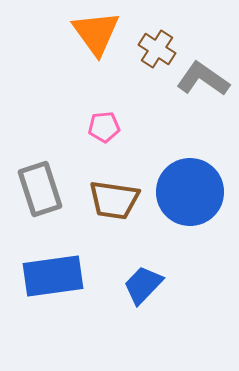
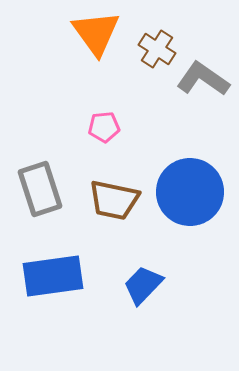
brown trapezoid: rotated 4 degrees clockwise
